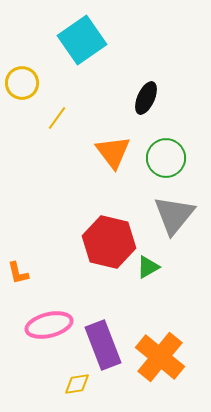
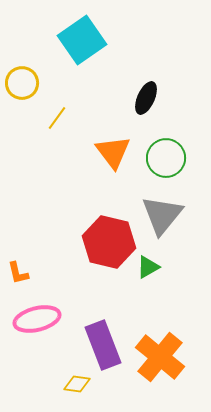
gray triangle: moved 12 px left
pink ellipse: moved 12 px left, 6 px up
yellow diamond: rotated 16 degrees clockwise
